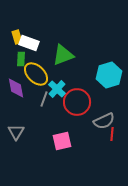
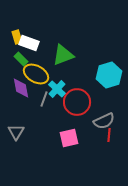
green rectangle: rotated 48 degrees counterclockwise
yellow ellipse: rotated 15 degrees counterclockwise
purple diamond: moved 5 px right
red line: moved 3 px left, 1 px down
pink square: moved 7 px right, 3 px up
